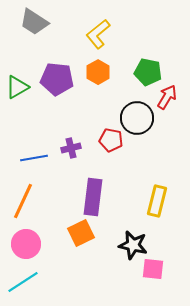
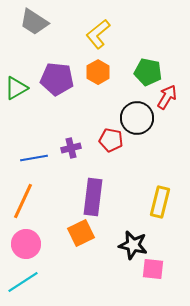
green triangle: moved 1 px left, 1 px down
yellow rectangle: moved 3 px right, 1 px down
